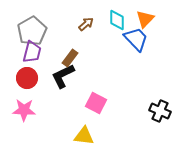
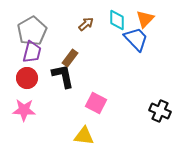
black L-shape: rotated 104 degrees clockwise
